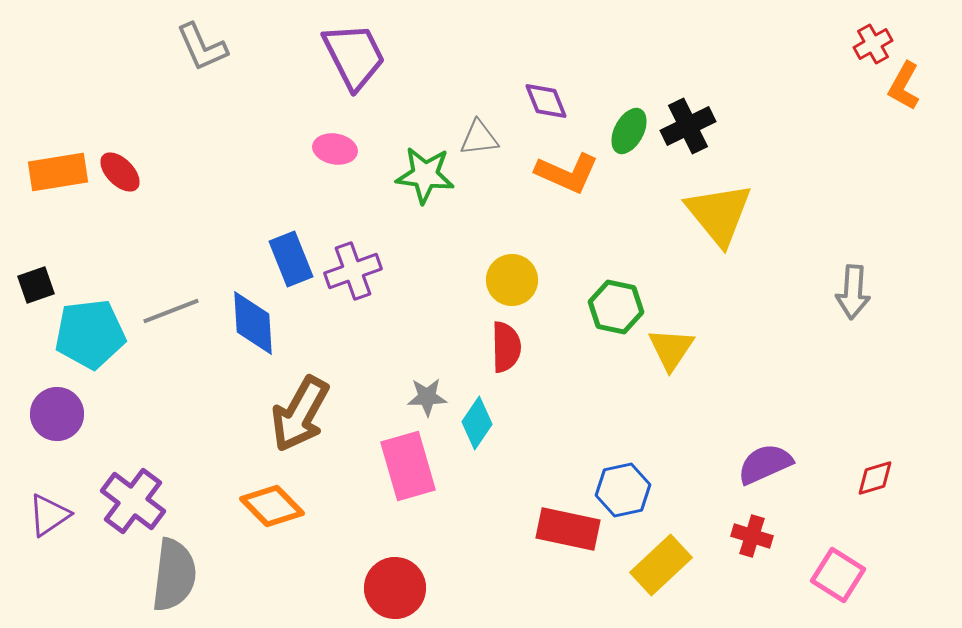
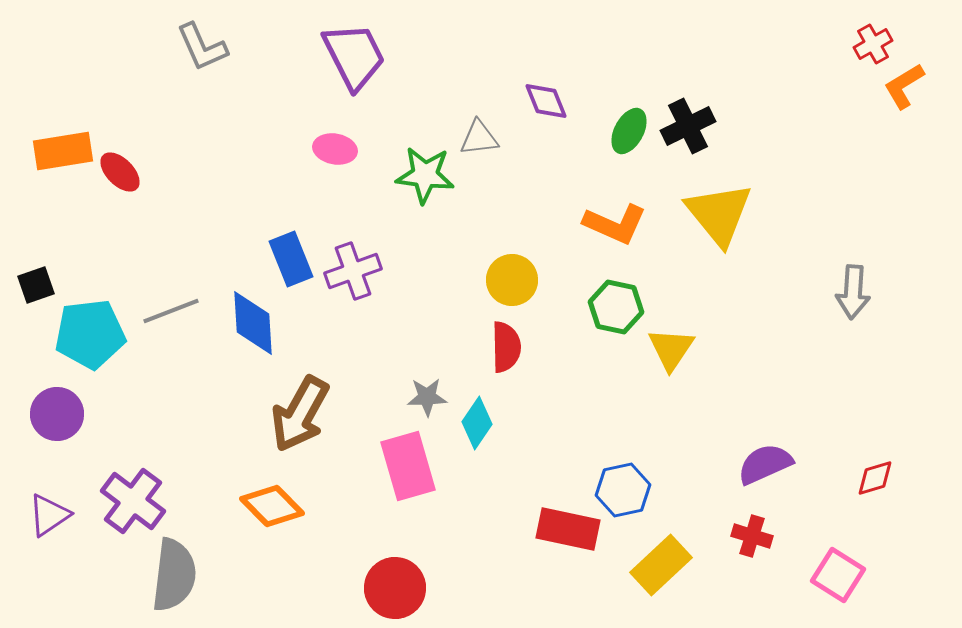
orange L-shape at (904, 86): rotated 30 degrees clockwise
orange rectangle at (58, 172): moved 5 px right, 21 px up
orange L-shape at (567, 173): moved 48 px right, 51 px down
